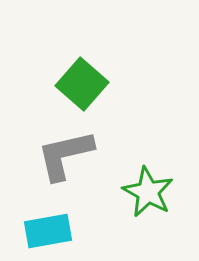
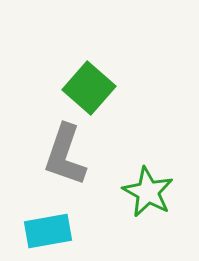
green square: moved 7 px right, 4 px down
gray L-shape: rotated 58 degrees counterclockwise
